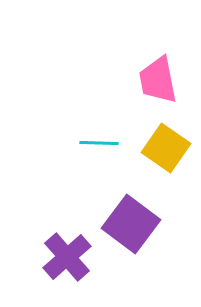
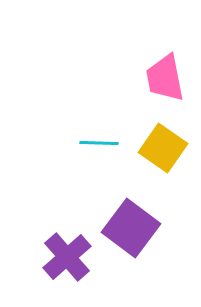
pink trapezoid: moved 7 px right, 2 px up
yellow square: moved 3 px left
purple square: moved 4 px down
